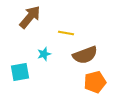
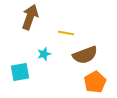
brown arrow: rotated 20 degrees counterclockwise
orange pentagon: rotated 15 degrees counterclockwise
